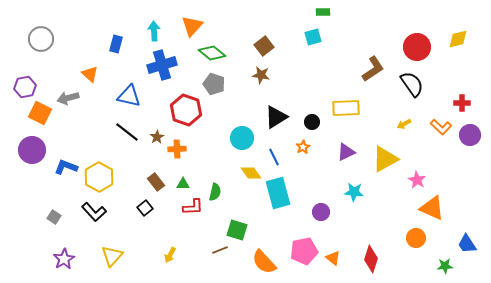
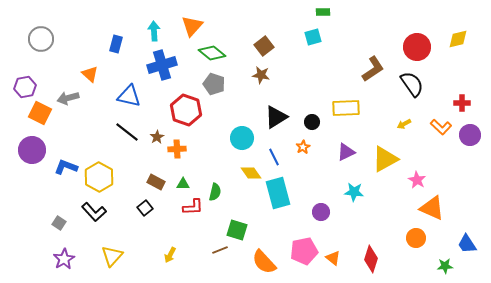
brown rectangle at (156, 182): rotated 24 degrees counterclockwise
gray square at (54, 217): moved 5 px right, 6 px down
